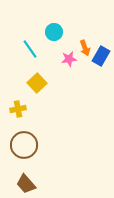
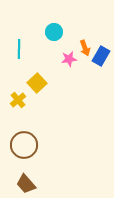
cyan line: moved 11 px left; rotated 36 degrees clockwise
yellow cross: moved 9 px up; rotated 28 degrees counterclockwise
